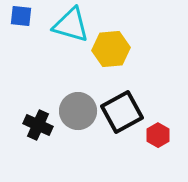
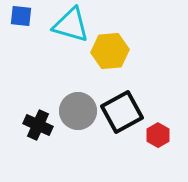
yellow hexagon: moved 1 px left, 2 px down
